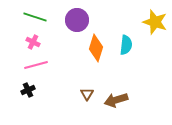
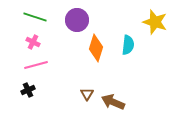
cyan semicircle: moved 2 px right
brown arrow: moved 3 px left, 2 px down; rotated 40 degrees clockwise
